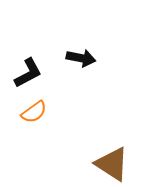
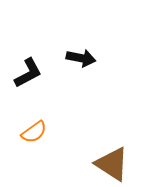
orange semicircle: moved 20 px down
